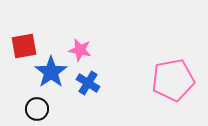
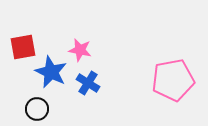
red square: moved 1 px left, 1 px down
blue star: rotated 12 degrees counterclockwise
